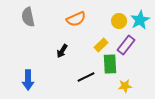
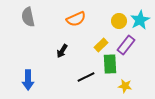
yellow star: rotated 16 degrees clockwise
